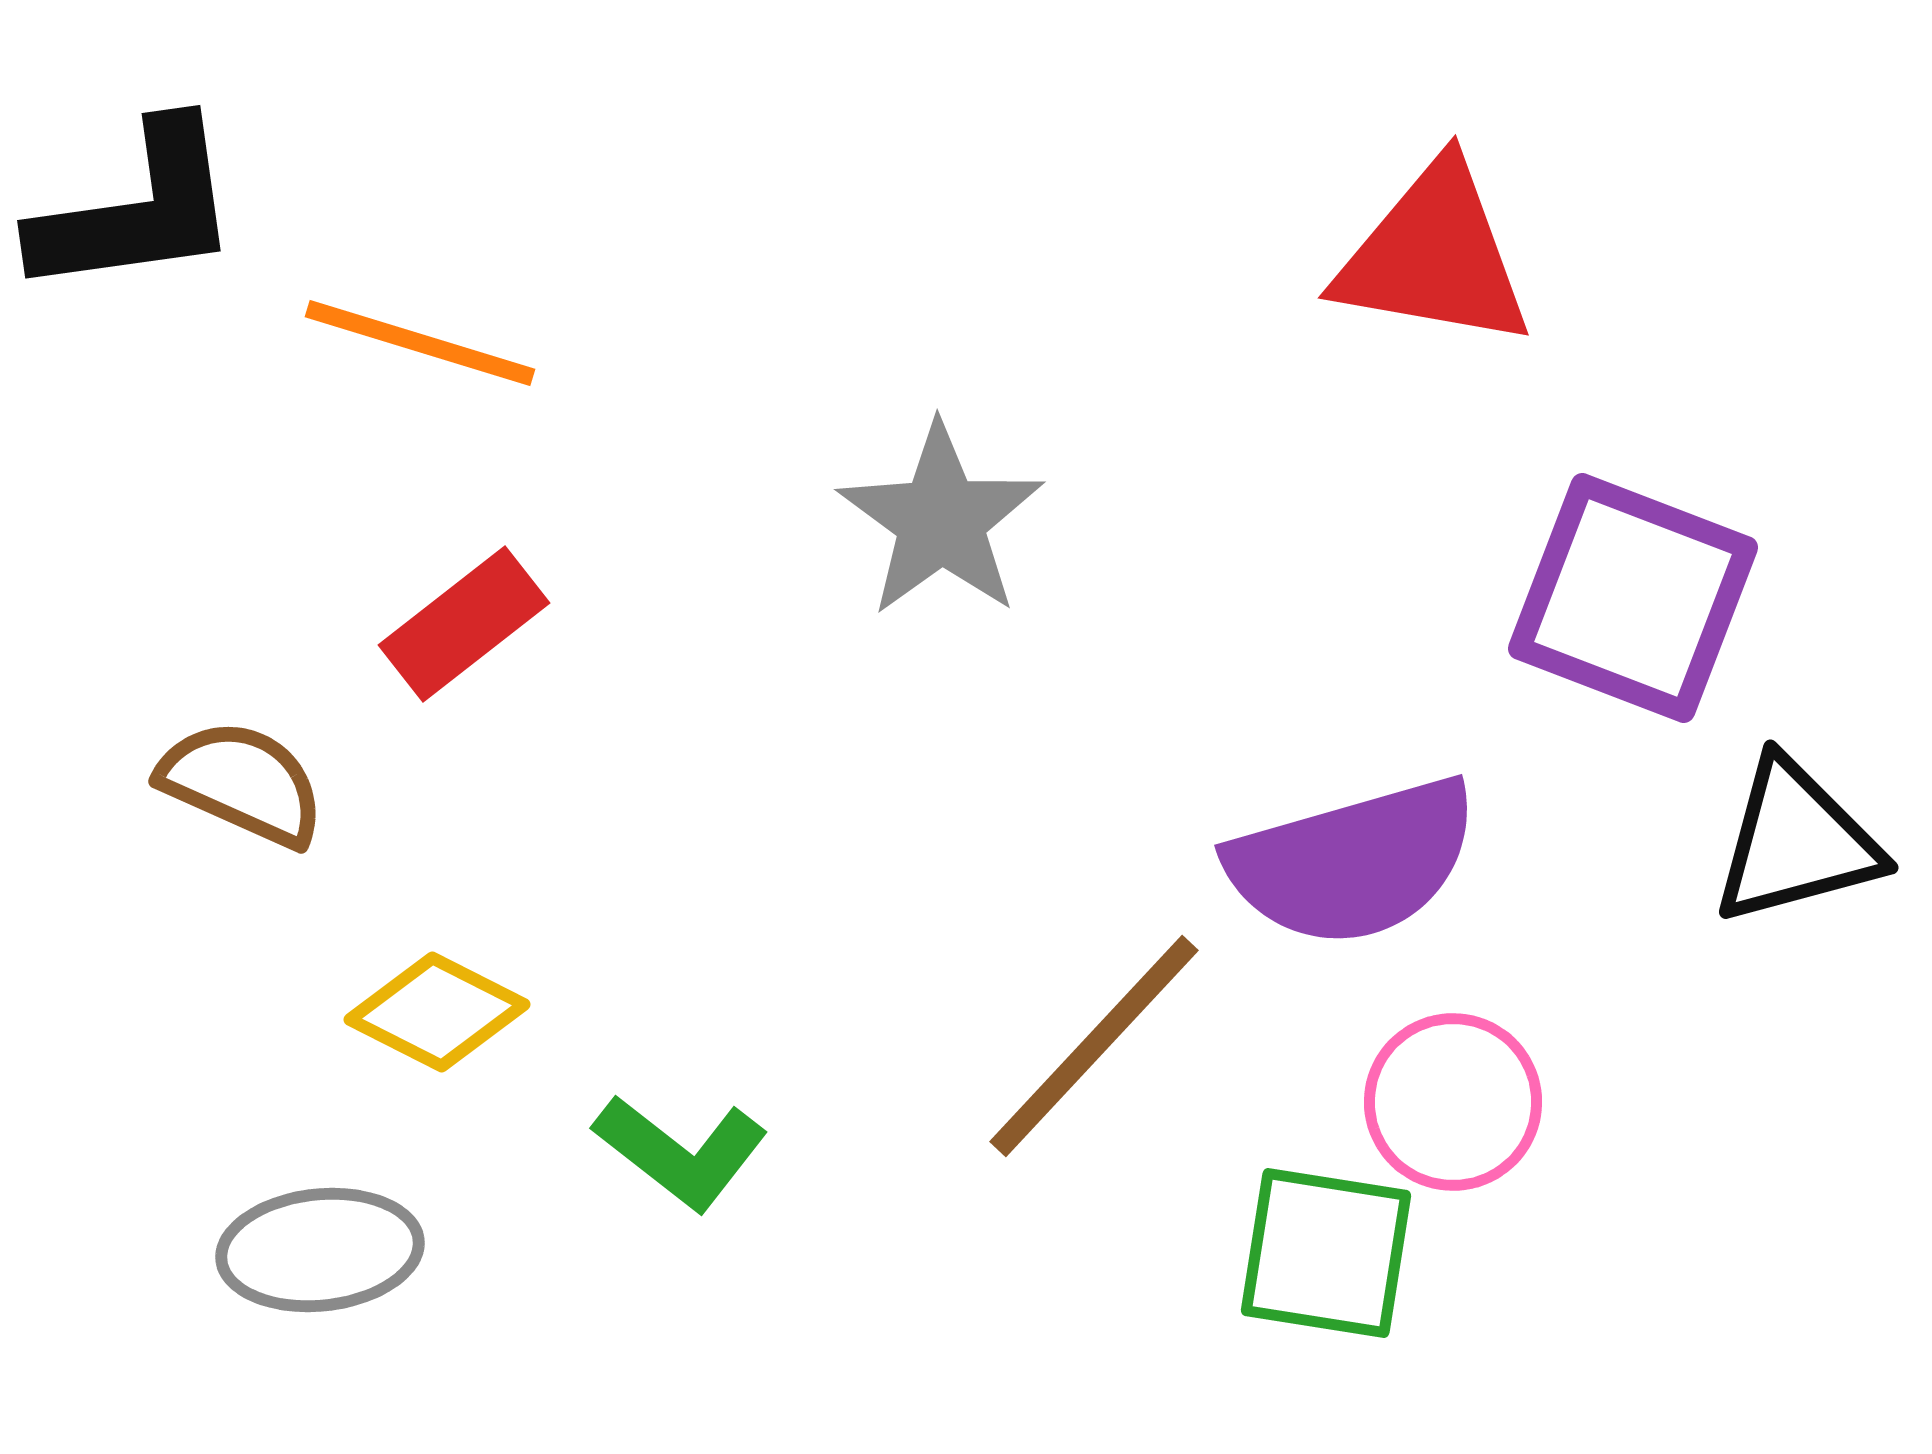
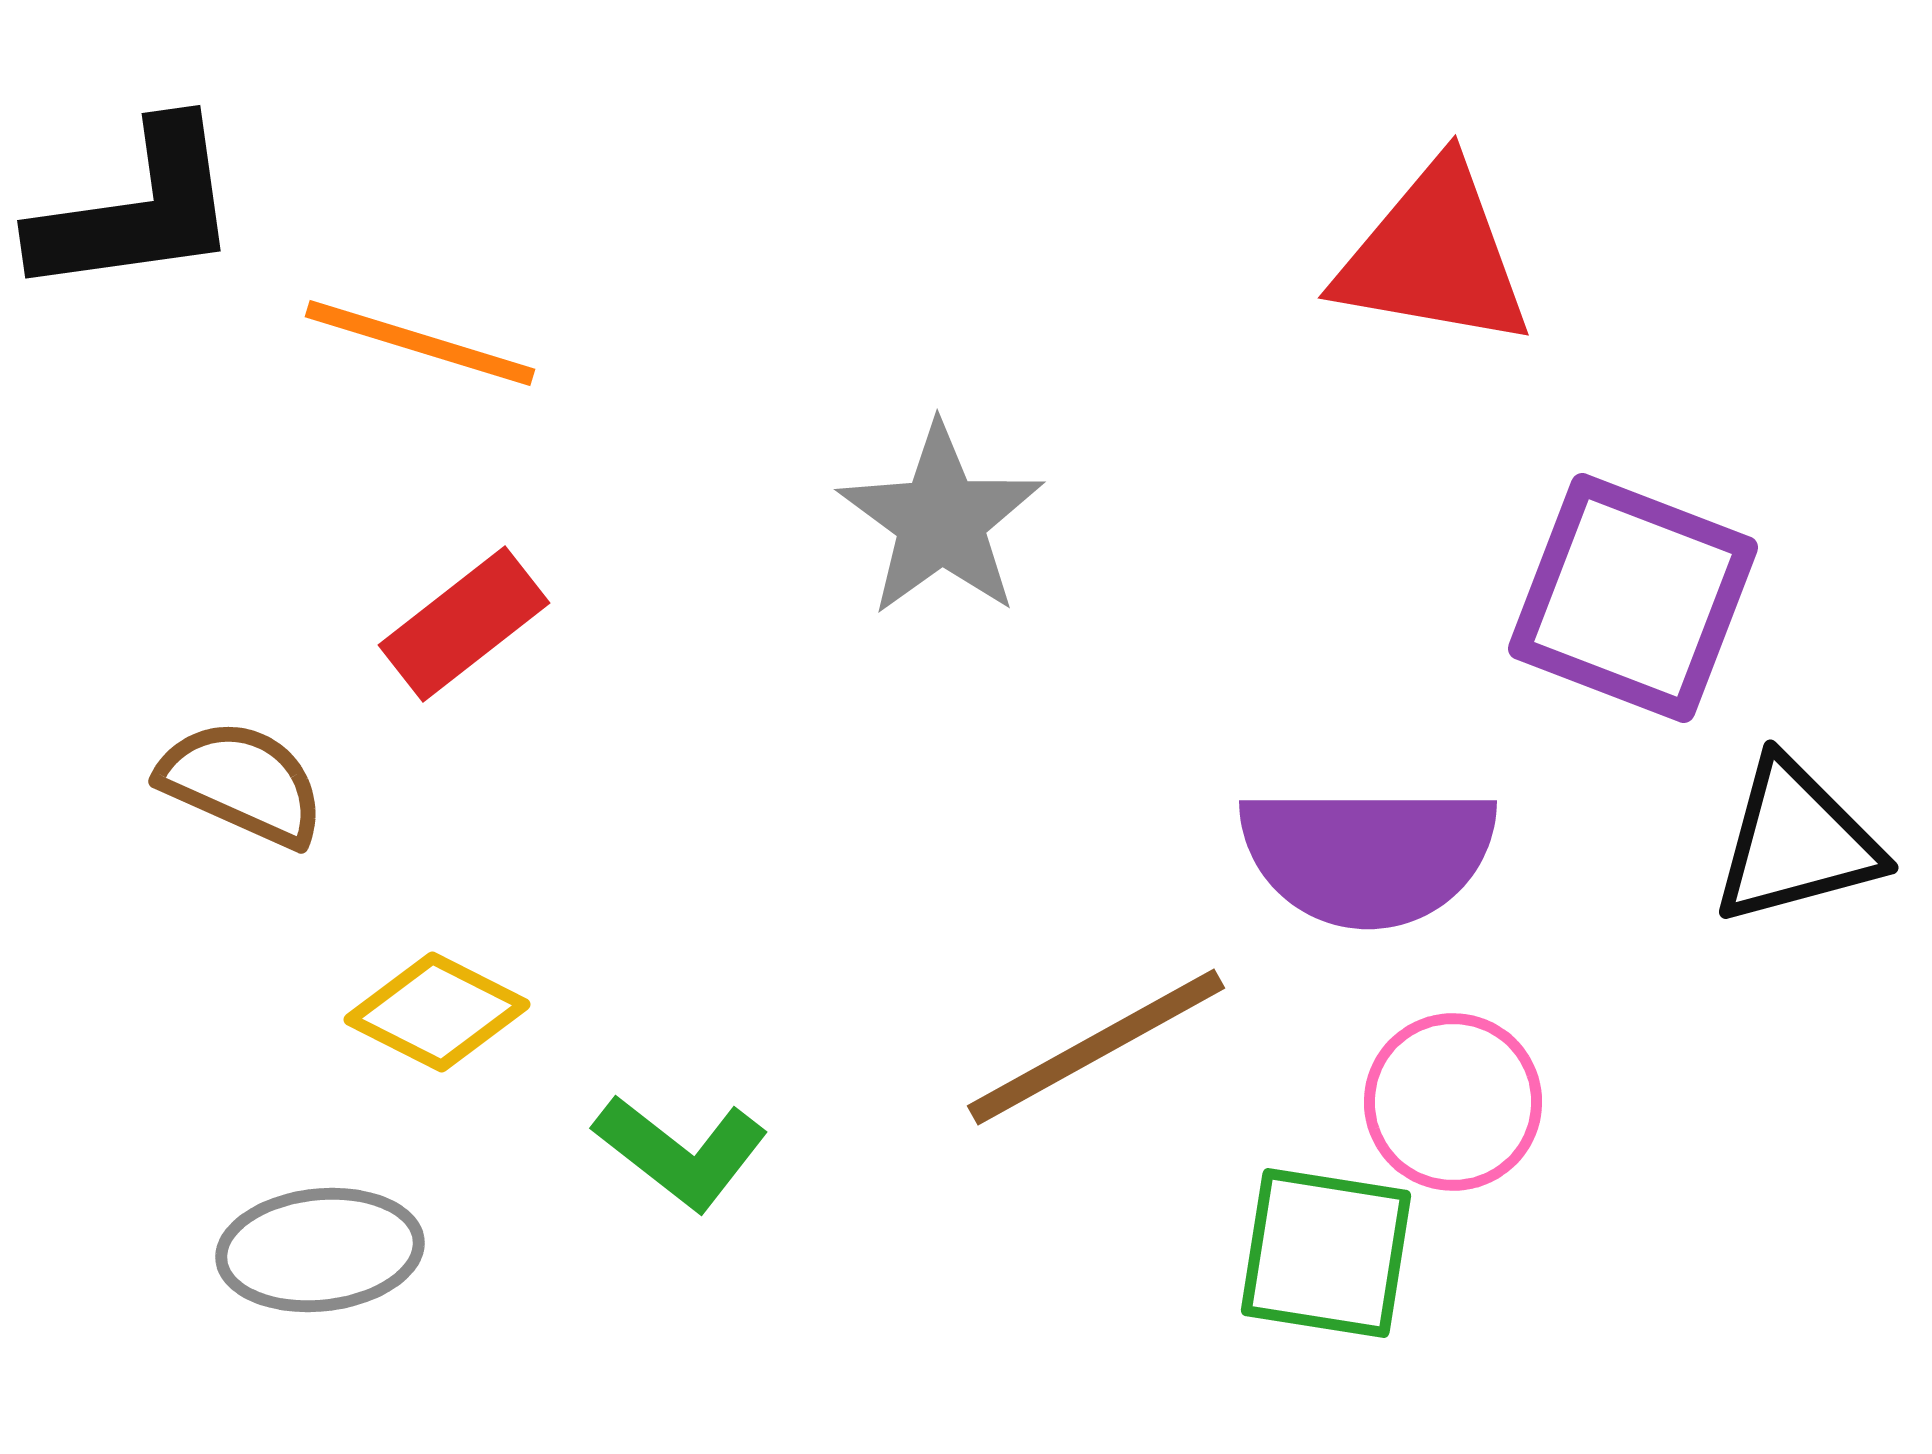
purple semicircle: moved 15 px right, 7 px up; rotated 16 degrees clockwise
brown line: moved 2 px right, 1 px down; rotated 18 degrees clockwise
